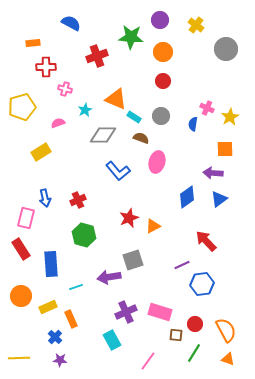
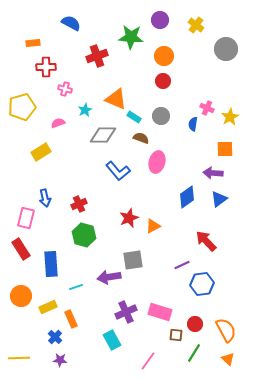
orange circle at (163, 52): moved 1 px right, 4 px down
red cross at (78, 200): moved 1 px right, 4 px down
gray square at (133, 260): rotated 10 degrees clockwise
orange triangle at (228, 359): rotated 24 degrees clockwise
